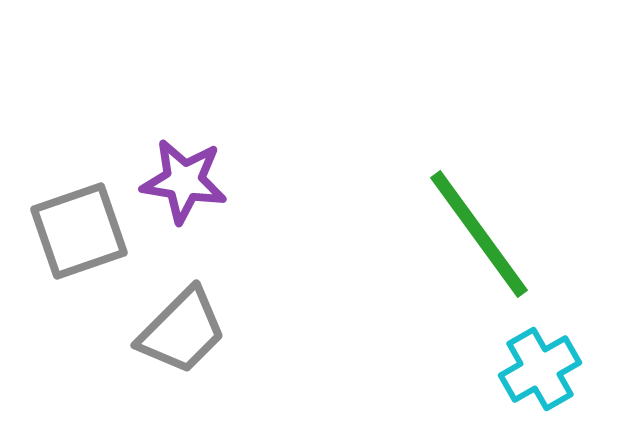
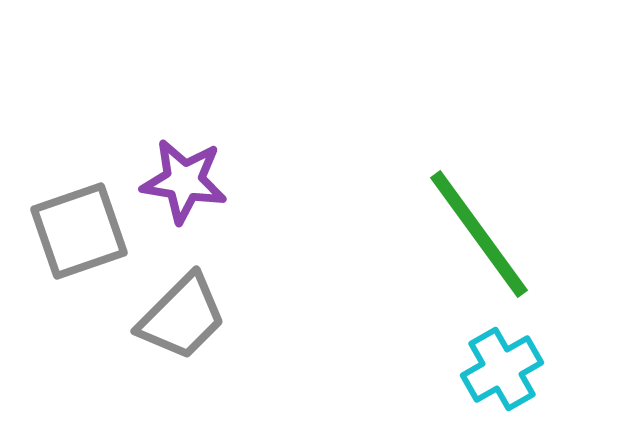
gray trapezoid: moved 14 px up
cyan cross: moved 38 px left
